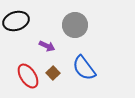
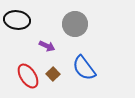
black ellipse: moved 1 px right, 1 px up; rotated 25 degrees clockwise
gray circle: moved 1 px up
brown square: moved 1 px down
